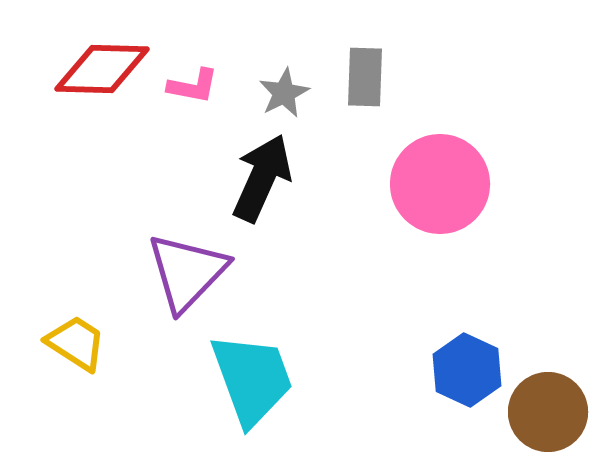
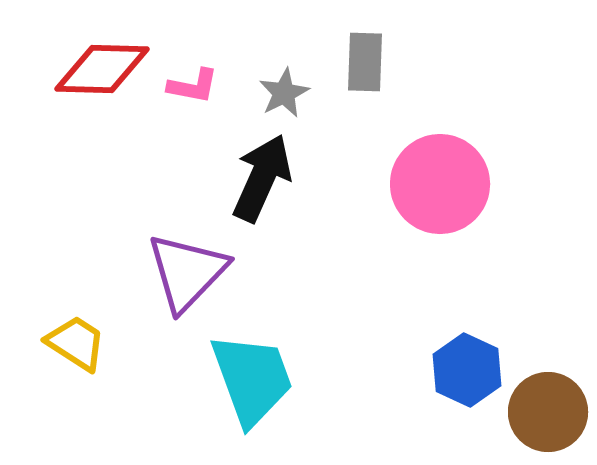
gray rectangle: moved 15 px up
